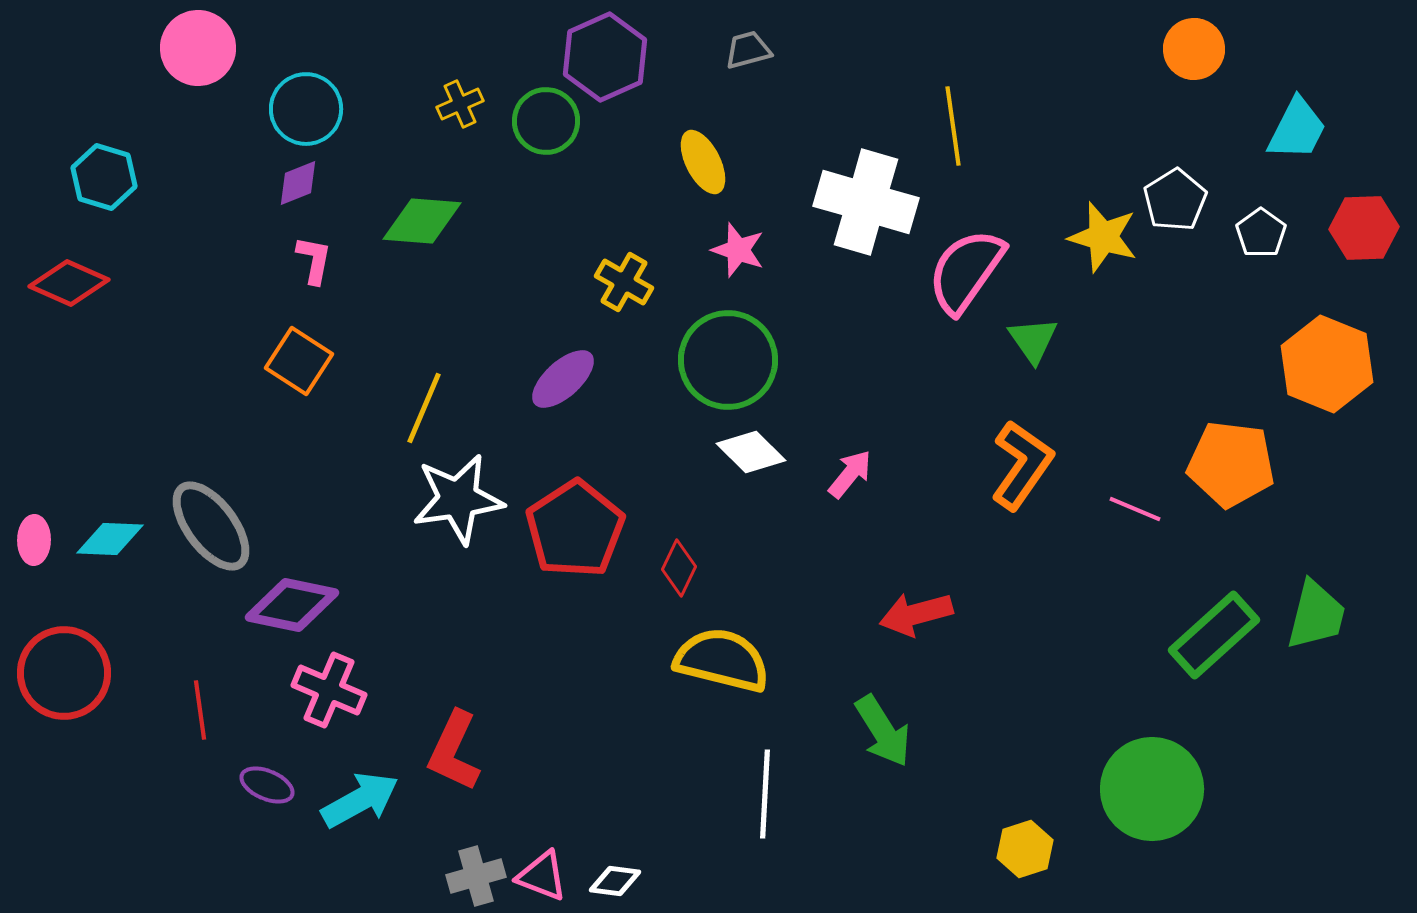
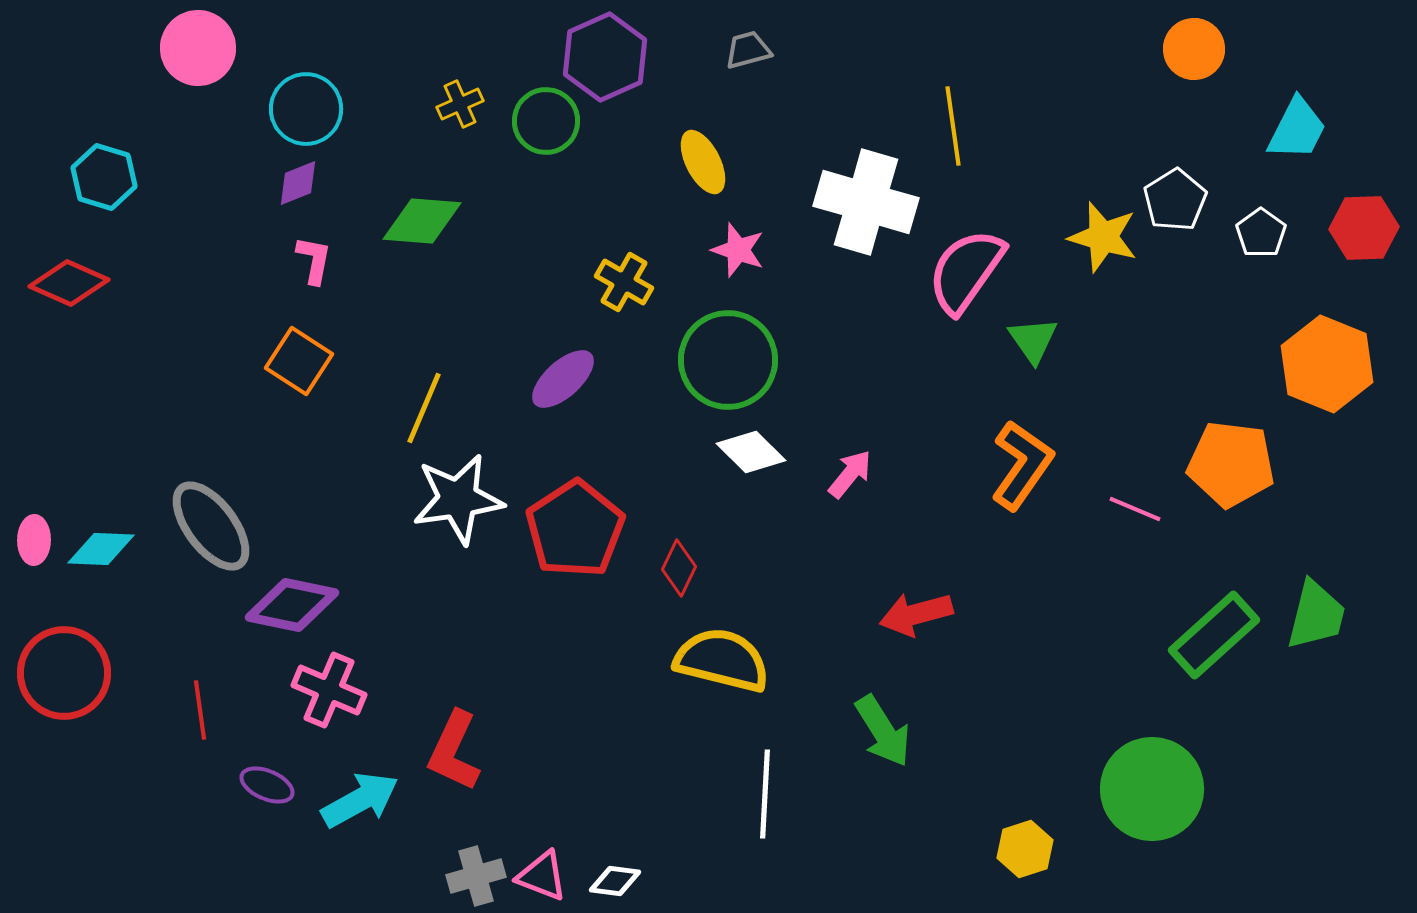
cyan diamond at (110, 539): moved 9 px left, 10 px down
